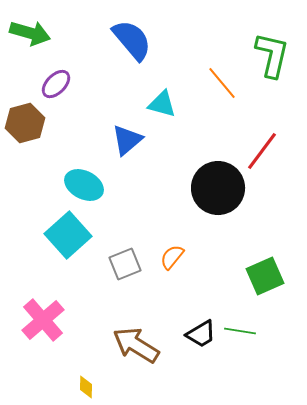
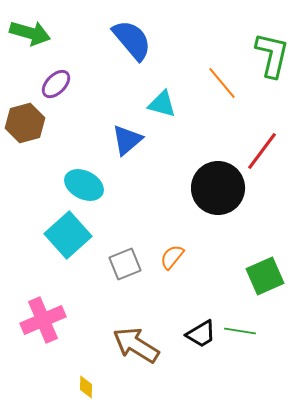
pink cross: rotated 18 degrees clockwise
